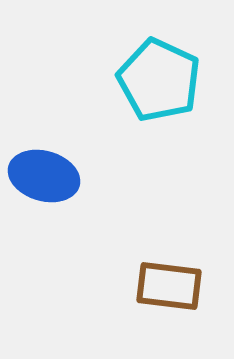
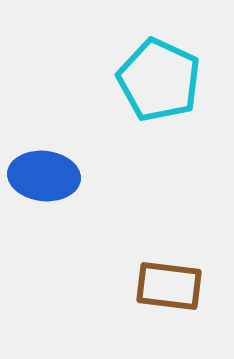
blue ellipse: rotated 10 degrees counterclockwise
